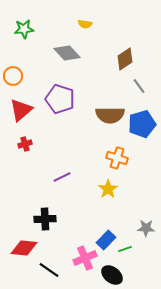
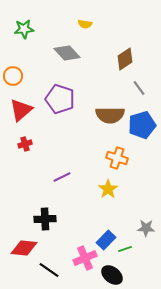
gray line: moved 2 px down
blue pentagon: moved 1 px down
